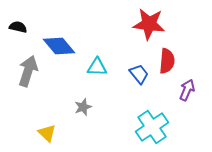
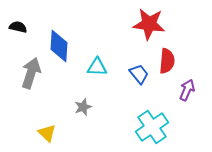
blue diamond: rotated 44 degrees clockwise
gray arrow: moved 3 px right, 2 px down
